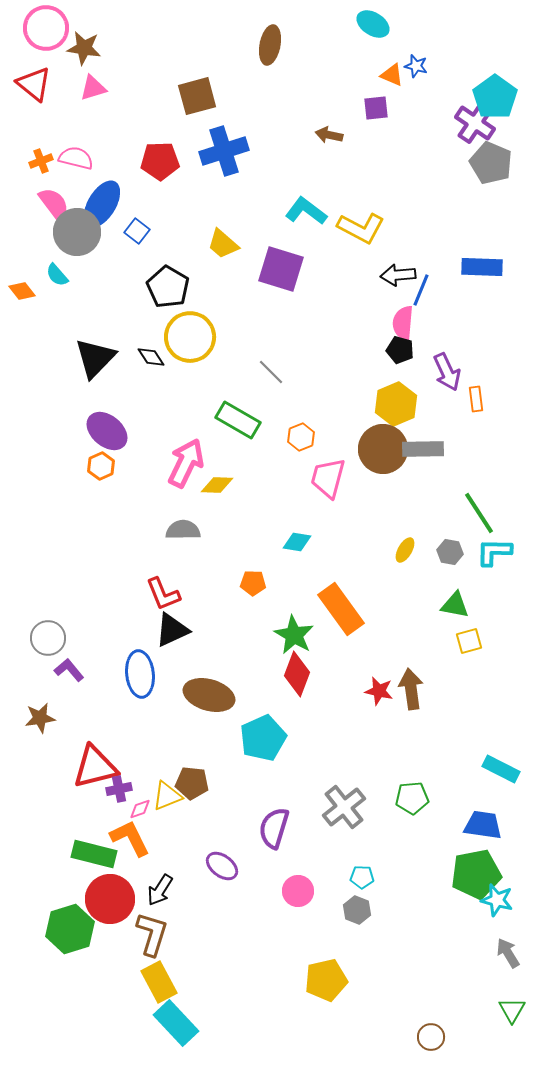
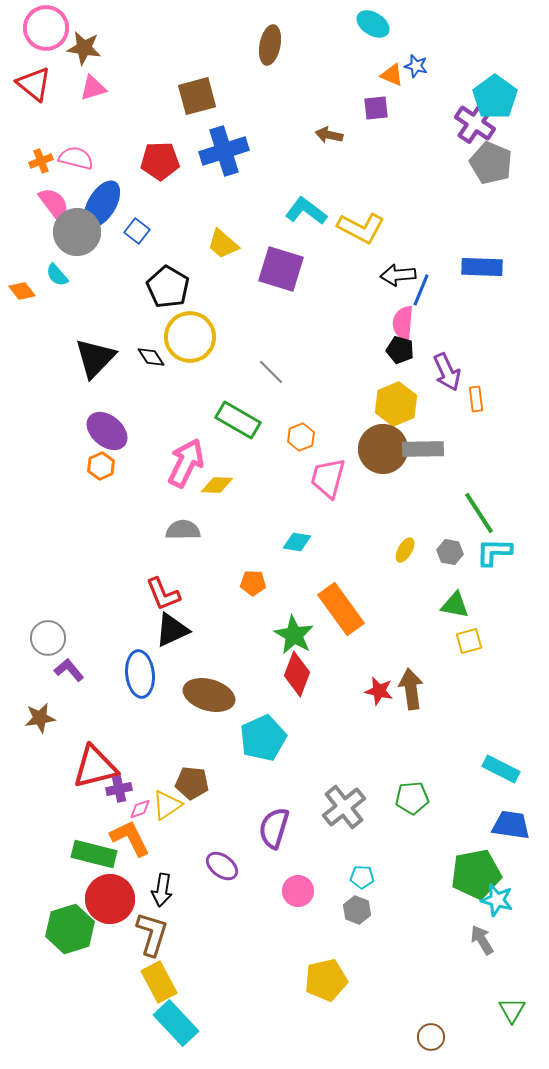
yellow triangle at (167, 796): moved 9 px down; rotated 12 degrees counterclockwise
blue trapezoid at (483, 825): moved 28 px right
black arrow at (160, 890): moved 2 px right; rotated 24 degrees counterclockwise
gray arrow at (508, 953): moved 26 px left, 13 px up
